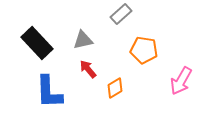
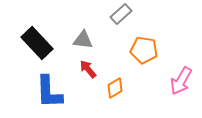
gray triangle: rotated 20 degrees clockwise
